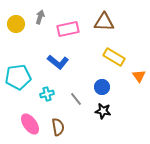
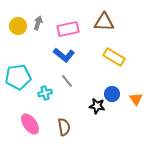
gray arrow: moved 2 px left, 6 px down
yellow circle: moved 2 px right, 2 px down
blue L-shape: moved 6 px right, 7 px up
orange triangle: moved 3 px left, 23 px down
blue circle: moved 10 px right, 7 px down
cyan cross: moved 2 px left, 1 px up
gray line: moved 9 px left, 18 px up
black star: moved 6 px left, 5 px up
brown semicircle: moved 6 px right
